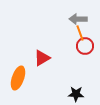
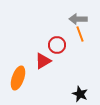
orange line: moved 1 px down
red circle: moved 28 px left, 1 px up
red triangle: moved 1 px right, 3 px down
black star: moved 4 px right; rotated 21 degrees clockwise
